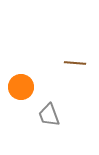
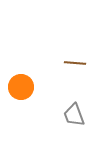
gray trapezoid: moved 25 px right
